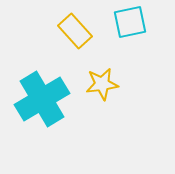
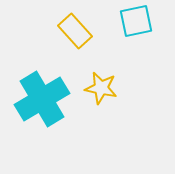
cyan square: moved 6 px right, 1 px up
yellow star: moved 1 px left, 4 px down; rotated 20 degrees clockwise
